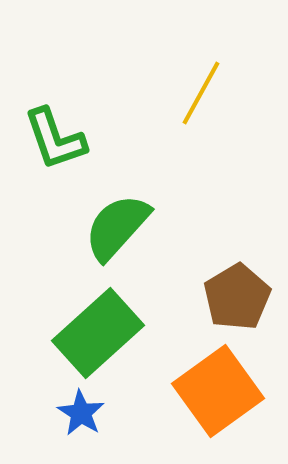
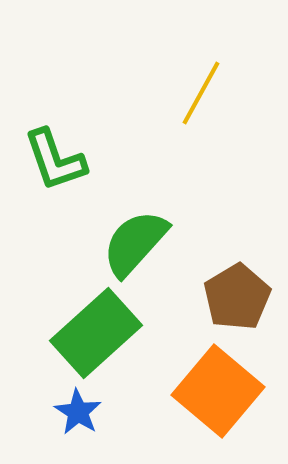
green L-shape: moved 21 px down
green semicircle: moved 18 px right, 16 px down
green rectangle: moved 2 px left
orange square: rotated 14 degrees counterclockwise
blue star: moved 3 px left, 1 px up
